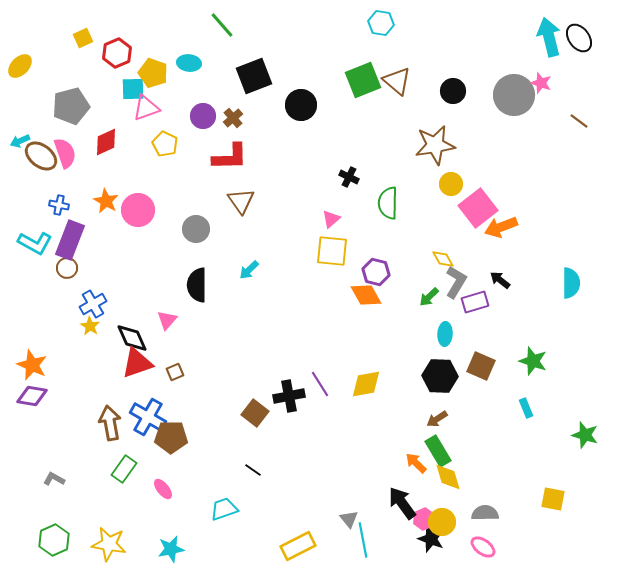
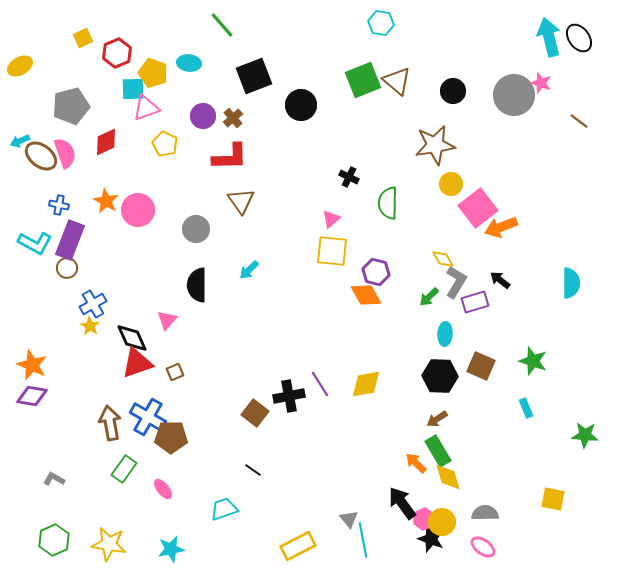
yellow ellipse at (20, 66): rotated 15 degrees clockwise
green star at (585, 435): rotated 12 degrees counterclockwise
